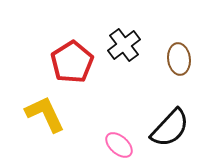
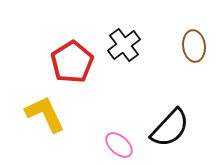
brown ellipse: moved 15 px right, 13 px up
